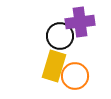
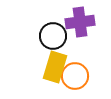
black circle: moved 7 px left
yellow rectangle: moved 1 px right, 1 px down
